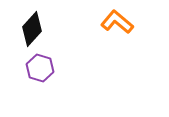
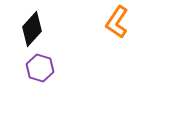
orange L-shape: rotated 96 degrees counterclockwise
